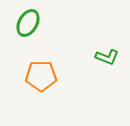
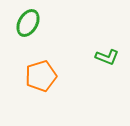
orange pentagon: rotated 16 degrees counterclockwise
